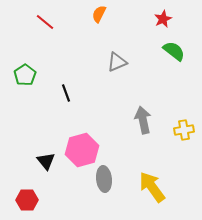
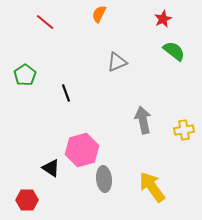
black triangle: moved 5 px right, 7 px down; rotated 18 degrees counterclockwise
